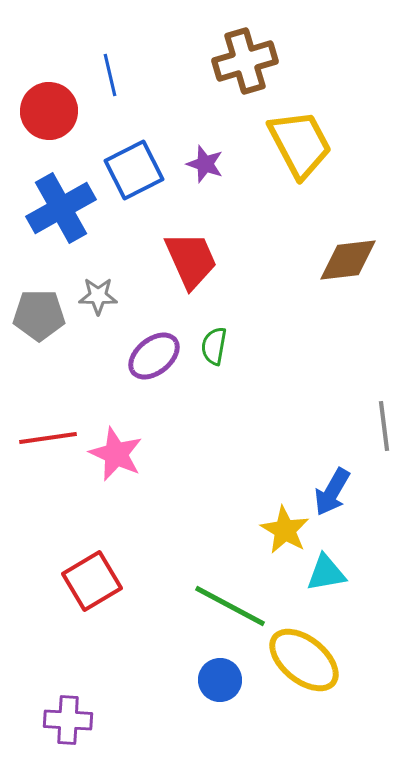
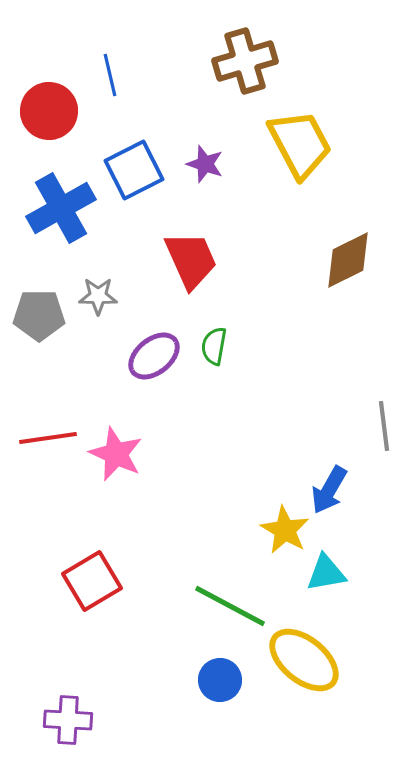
brown diamond: rotated 20 degrees counterclockwise
blue arrow: moved 3 px left, 2 px up
